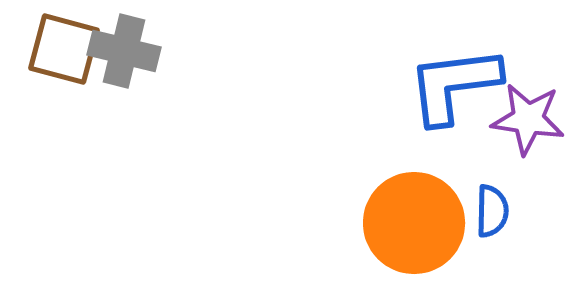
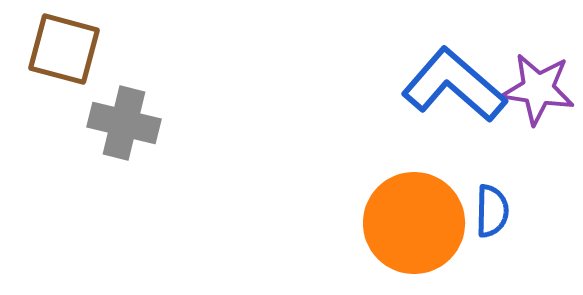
gray cross: moved 72 px down
blue L-shape: rotated 48 degrees clockwise
purple star: moved 10 px right, 30 px up
